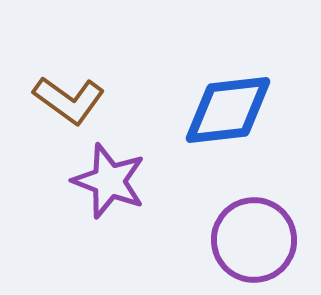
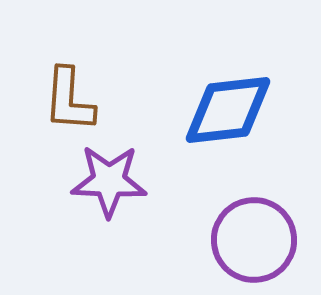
brown L-shape: rotated 58 degrees clockwise
purple star: rotated 18 degrees counterclockwise
